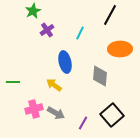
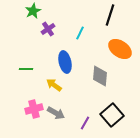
black line: rotated 10 degrees counterclockwise
purple cross: moved 1 px right, 1 px up
orange ellipse: rotated 35 degrees clockwise
green line: moved 13 px right, 13 px up
purple line: moved 2 px right
